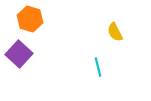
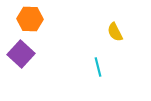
orange hexagon: rotated 15 degrees counterclockwise
purple square: moved 2 px right
